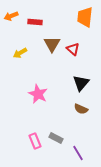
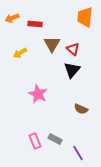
orange arrow: moved 1 px right, 2 px down
red rectangle: moved 2 px down
black triangle: moved 9 px left, 13 px up
gray rectangle: moved 1 px left, 1 px down
